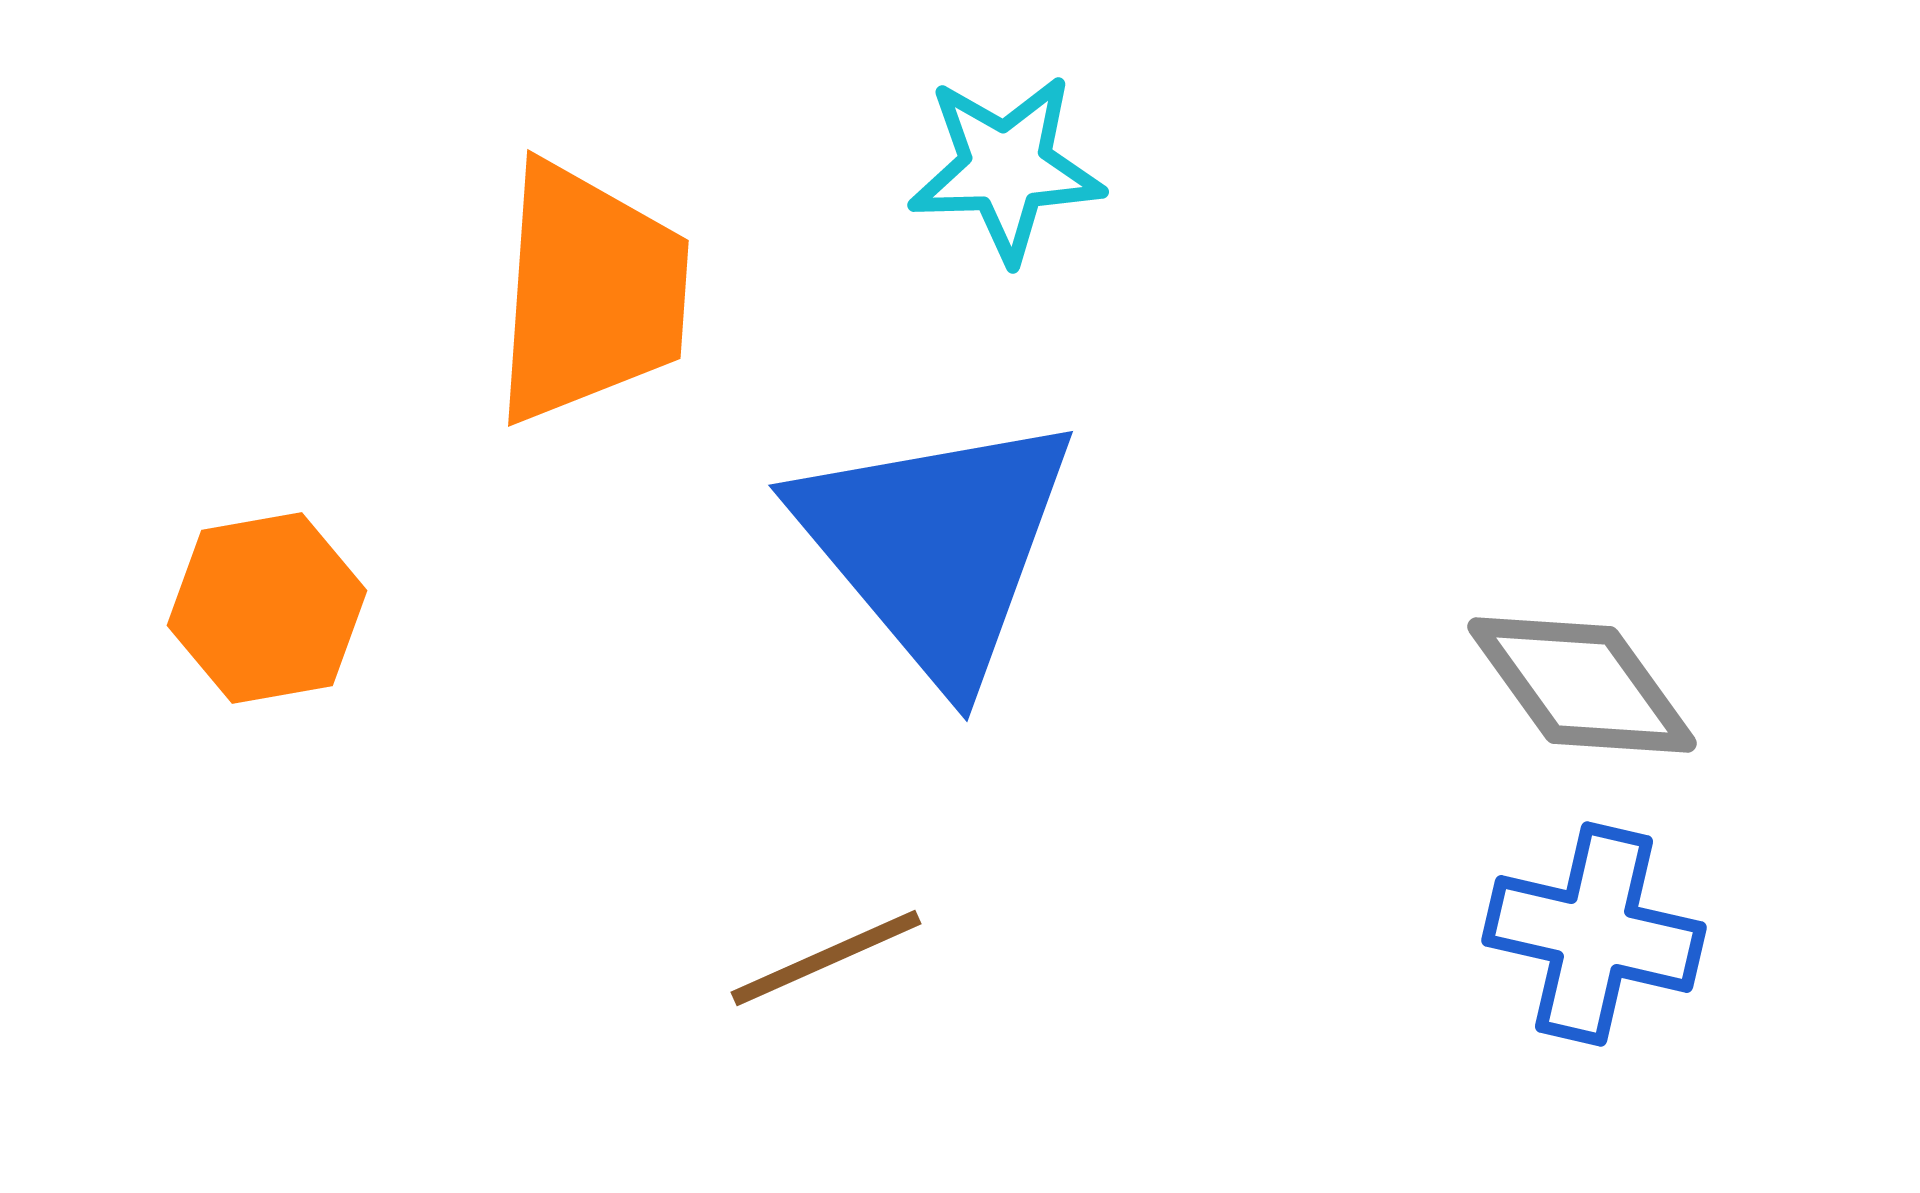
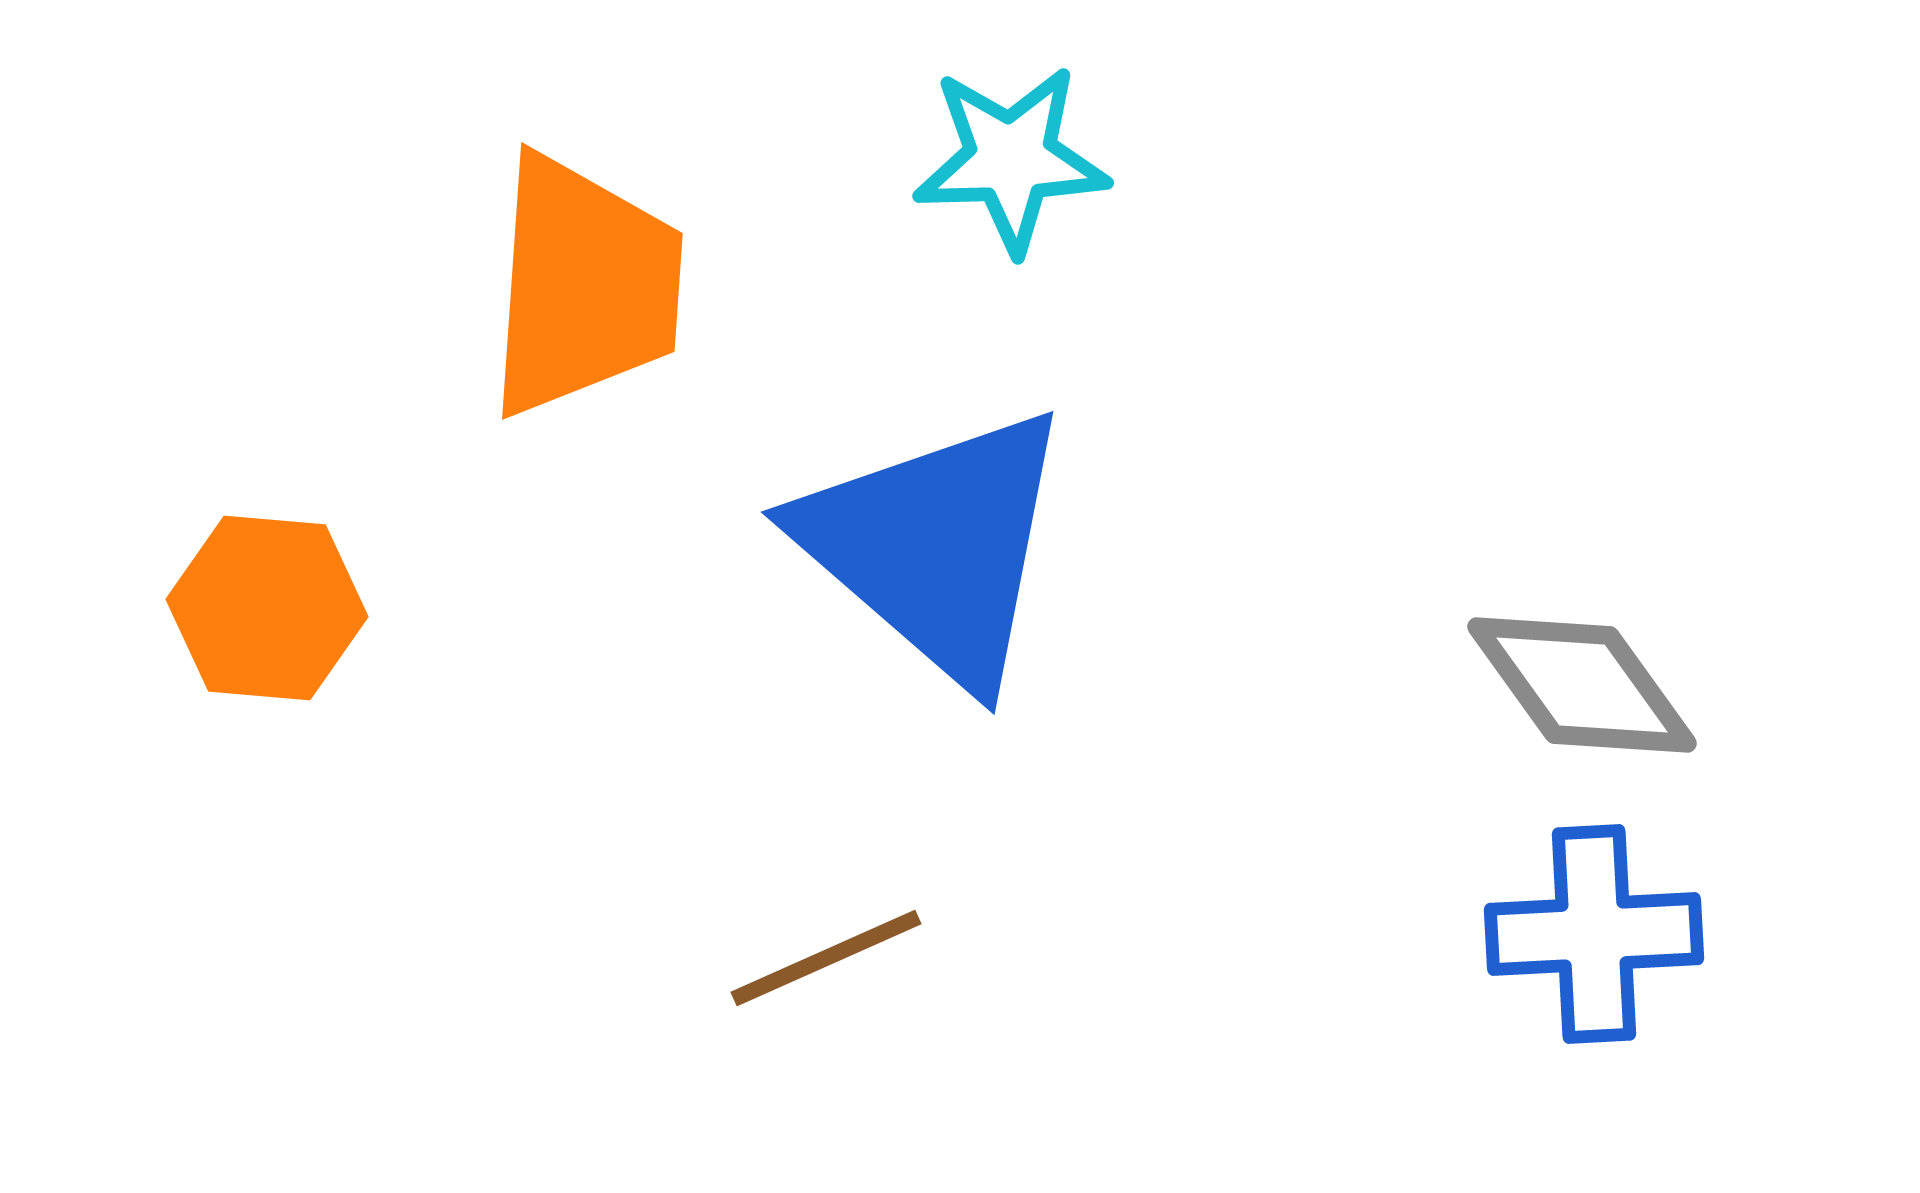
cyan star: moved 5 px right, 9 px up
orange trapezoid: moved 6 px left, 7 px up
blue triangle: rotated 9 degrees counterclockwise
orange hexagon: rotated 15 degrees clockwise
blue cross: rotated 16 degrees counterclockwise
